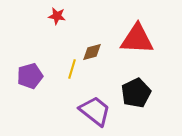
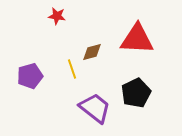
yellow line: rotated 36 degrees counterclockwise
purple trapezoid: moved 3 px up
